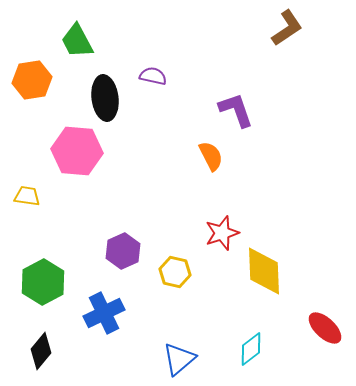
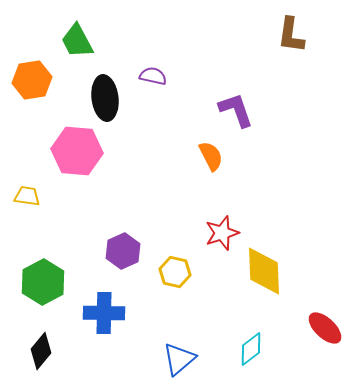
brown L-shape: moved 4 px right, 7 px down; rotated 132 degrees clockwise
blue cross: rotated 27 degrees clockwise
